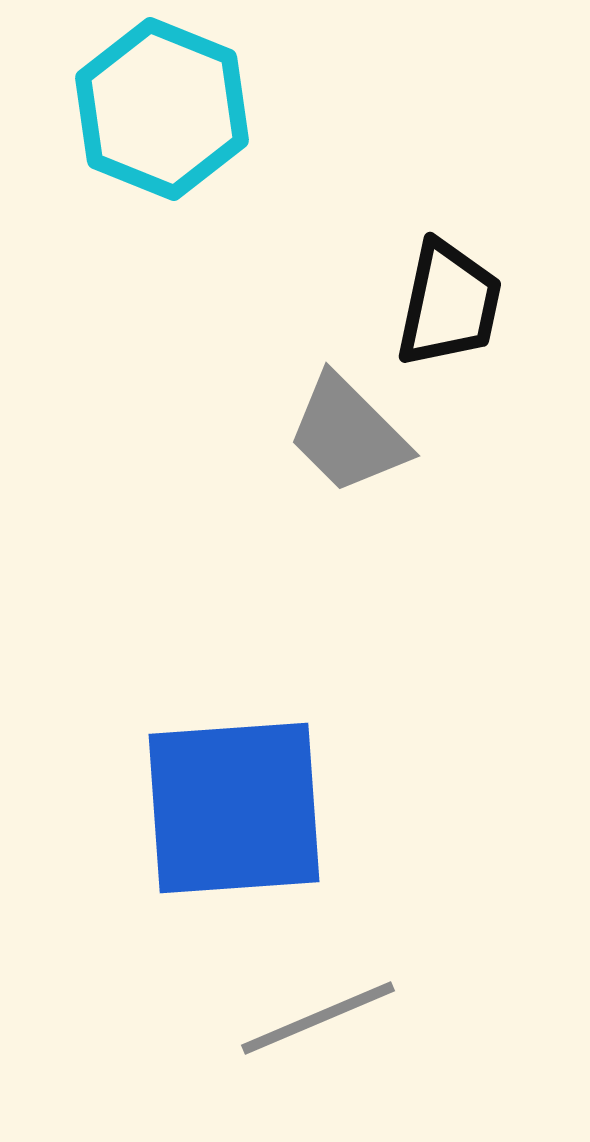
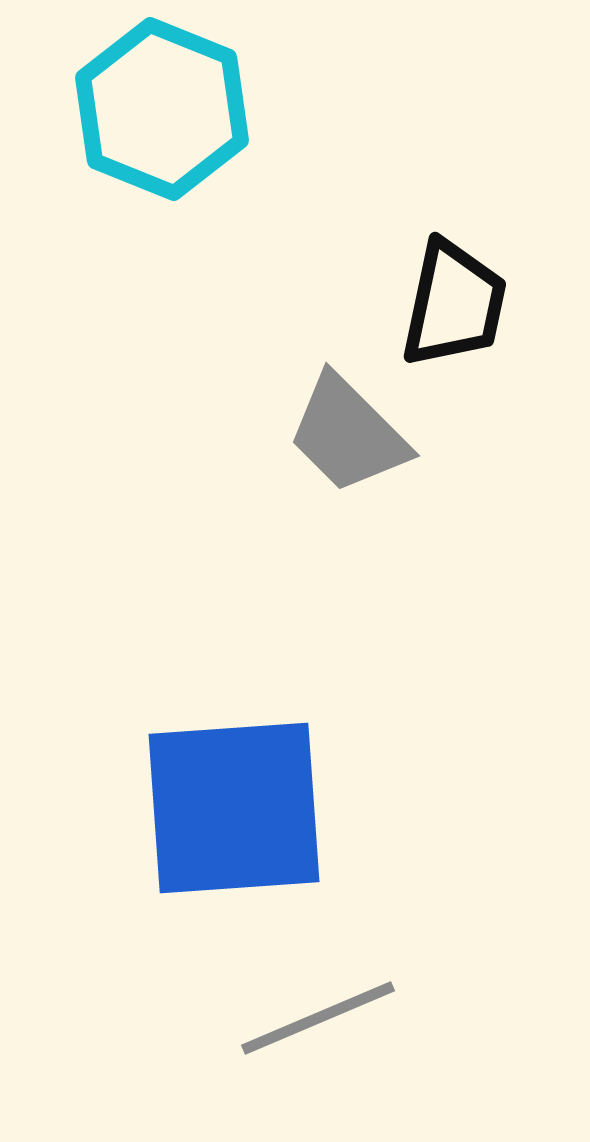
black trapezoid: moved 5 px right
